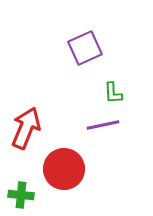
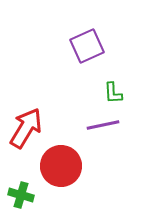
purple square: moved 2 px right, 2 px up
red arrow: rotated 9 degrees clockwise
red circle: moved 3 px left, 3 px up
green cross: rotated 10 degrees clockwise
